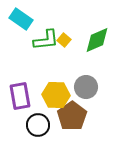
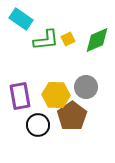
yellow square: moved 4 px right, 1 px up; rotated 24 degrees clockwise
